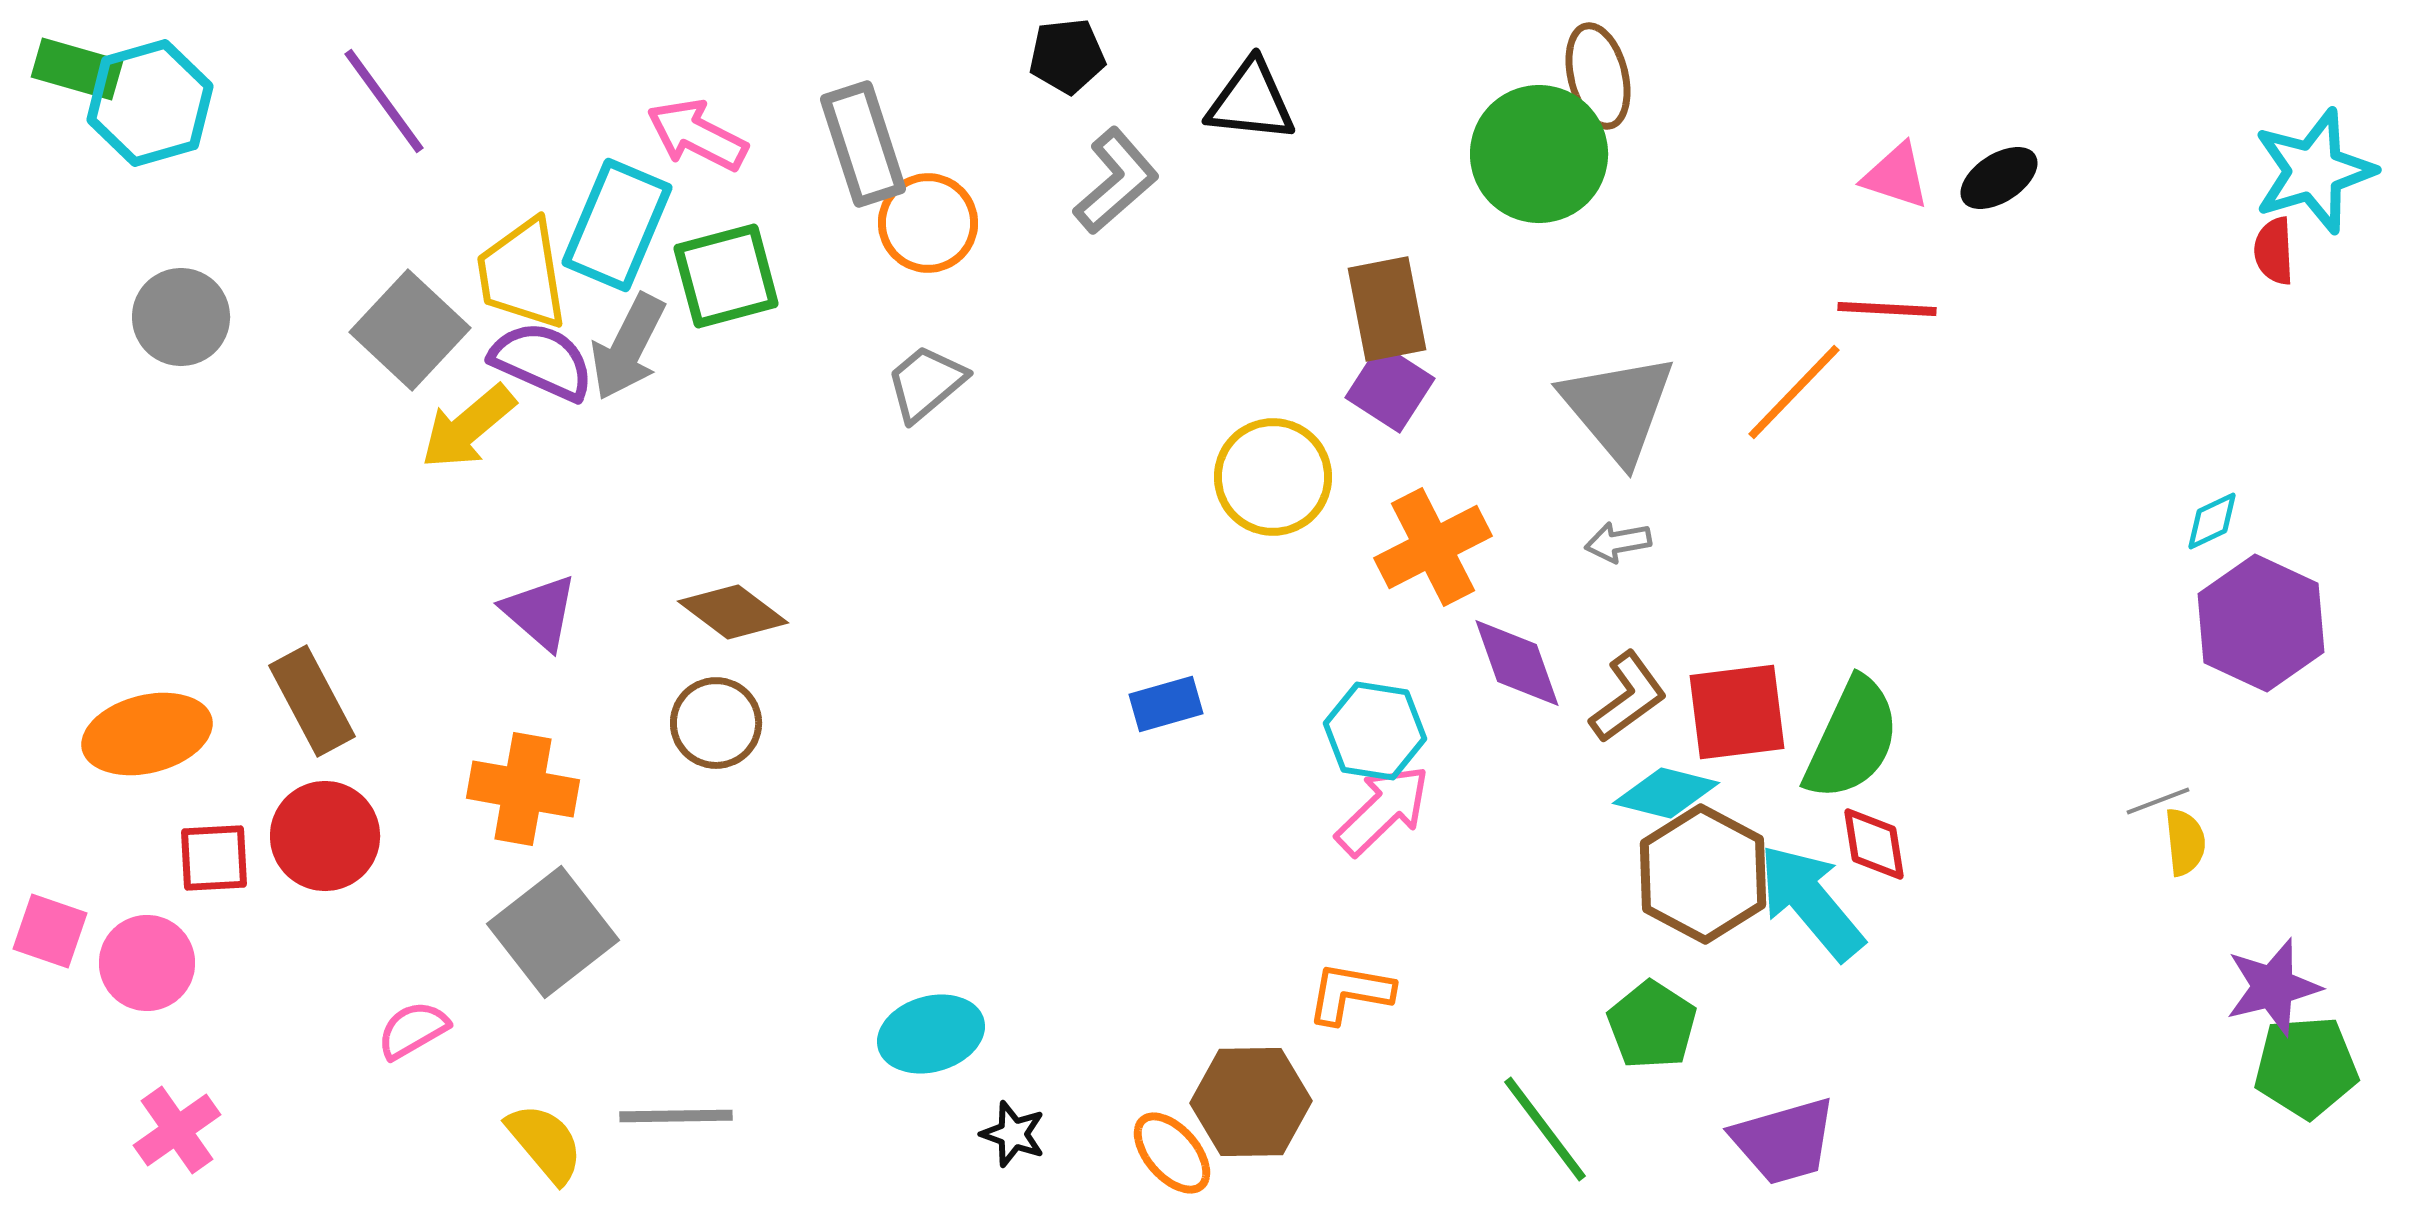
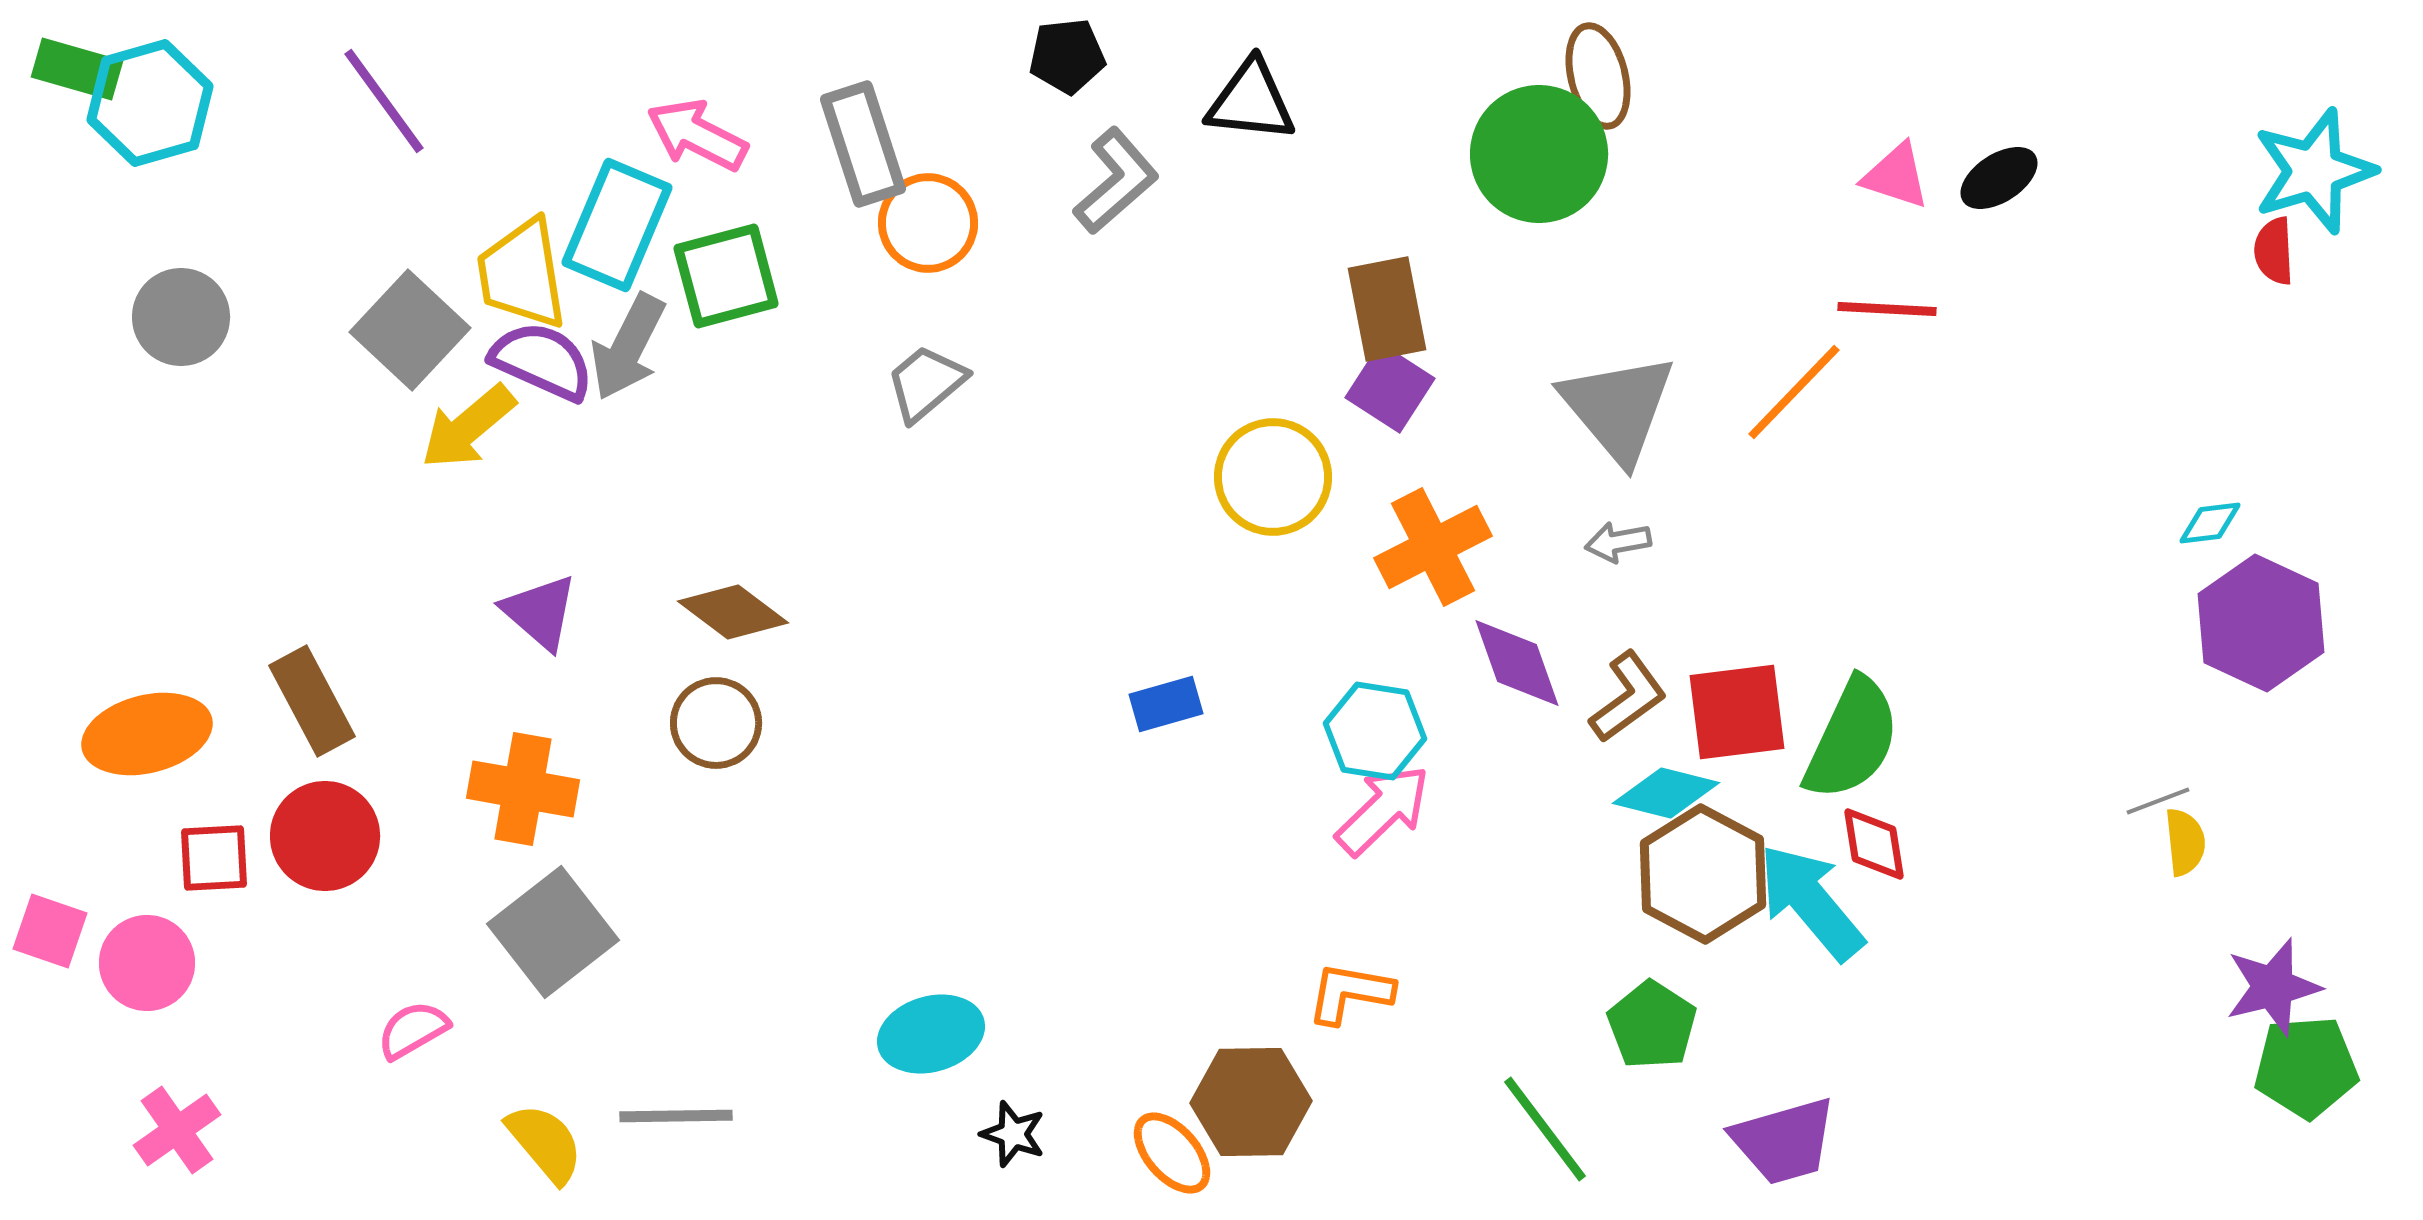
cyan diamond at (2212, 521): moved 2 px left, 2 px down; rotated 18 degrees clockwise
